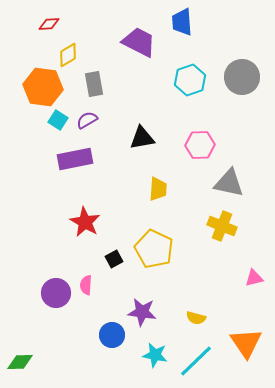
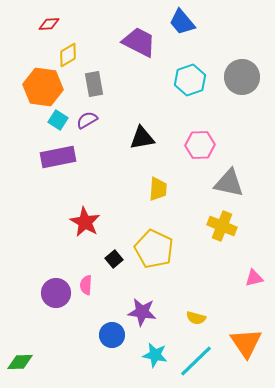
blue trapezoid: rotated 36 degrees counterclockwise
purple rectangle: moved 17 px left, 2 px up
black square: rotated 12 degrees counterclockwise
